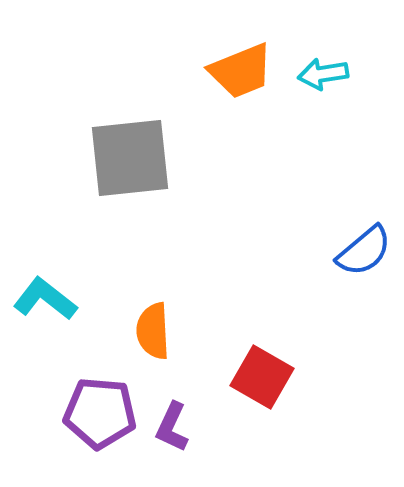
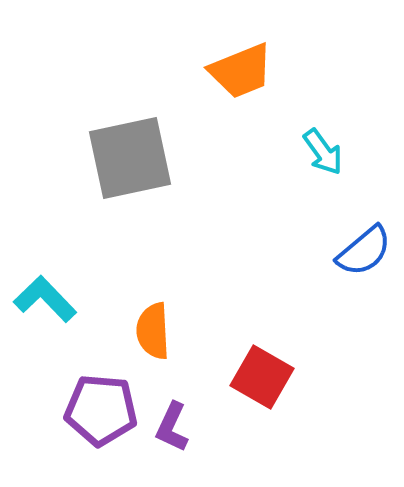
cyan arrow: moved 78 px down; rotated 117 degrees counterclockwise
gray square: rotated 6 degrees counterclockwise
cyan L-shape: rotated 8 degrees clockwise
purple pentagon: moved 1 px right, 3 px up
